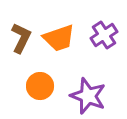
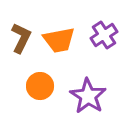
orange trapezoid: moved 2 px down; rotated 8 degrees clockwise
purple star: rotated 12 degrees clockwise
